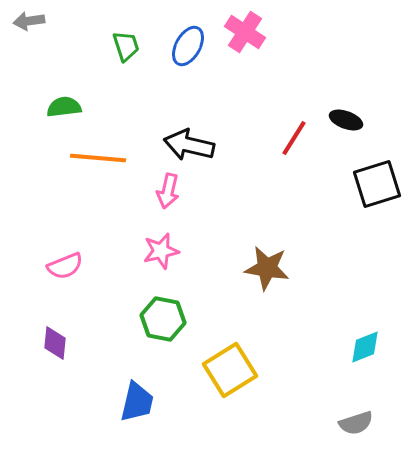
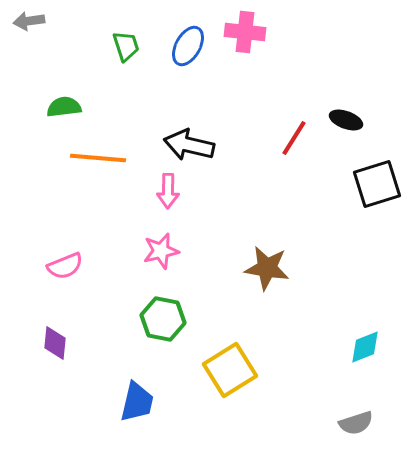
pink cross: rotated 27 degrees counterclockwise
pink arrow: rotated 12 degrees counterclockwise
